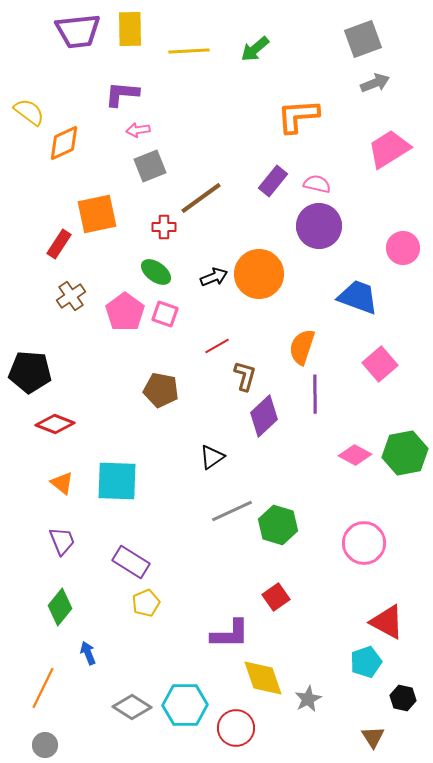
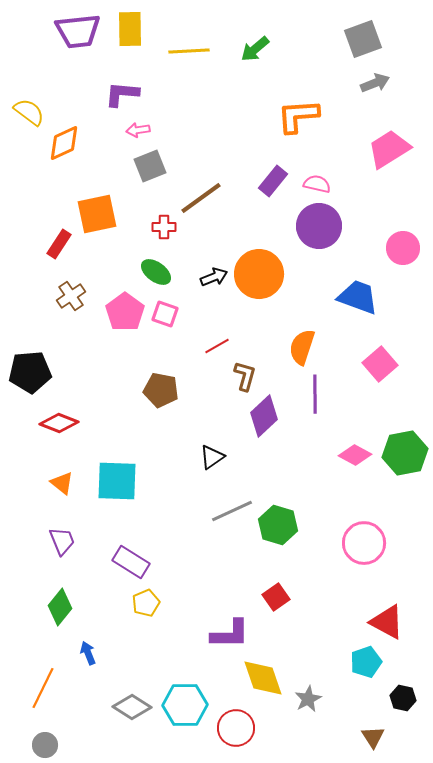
black pentagon at (30, 372): rotated 9 degrees counterclockwise
red diamond at (55, 424): moved 4 px right, 1 px up
